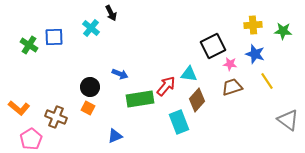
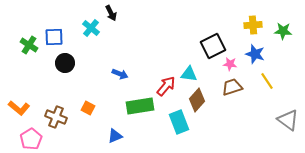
black circle: moved 25 px left, 24 px up
green rectangle: moved 7 px down
